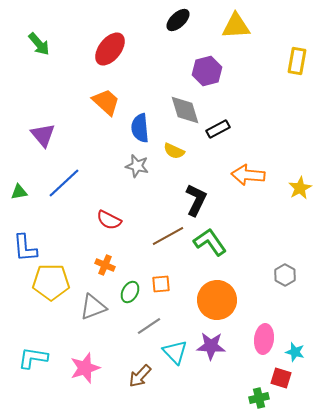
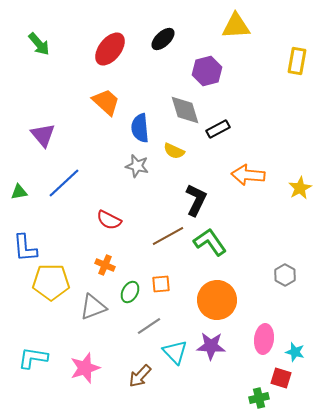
black ellipse: moved 15 px left, 19 px down
